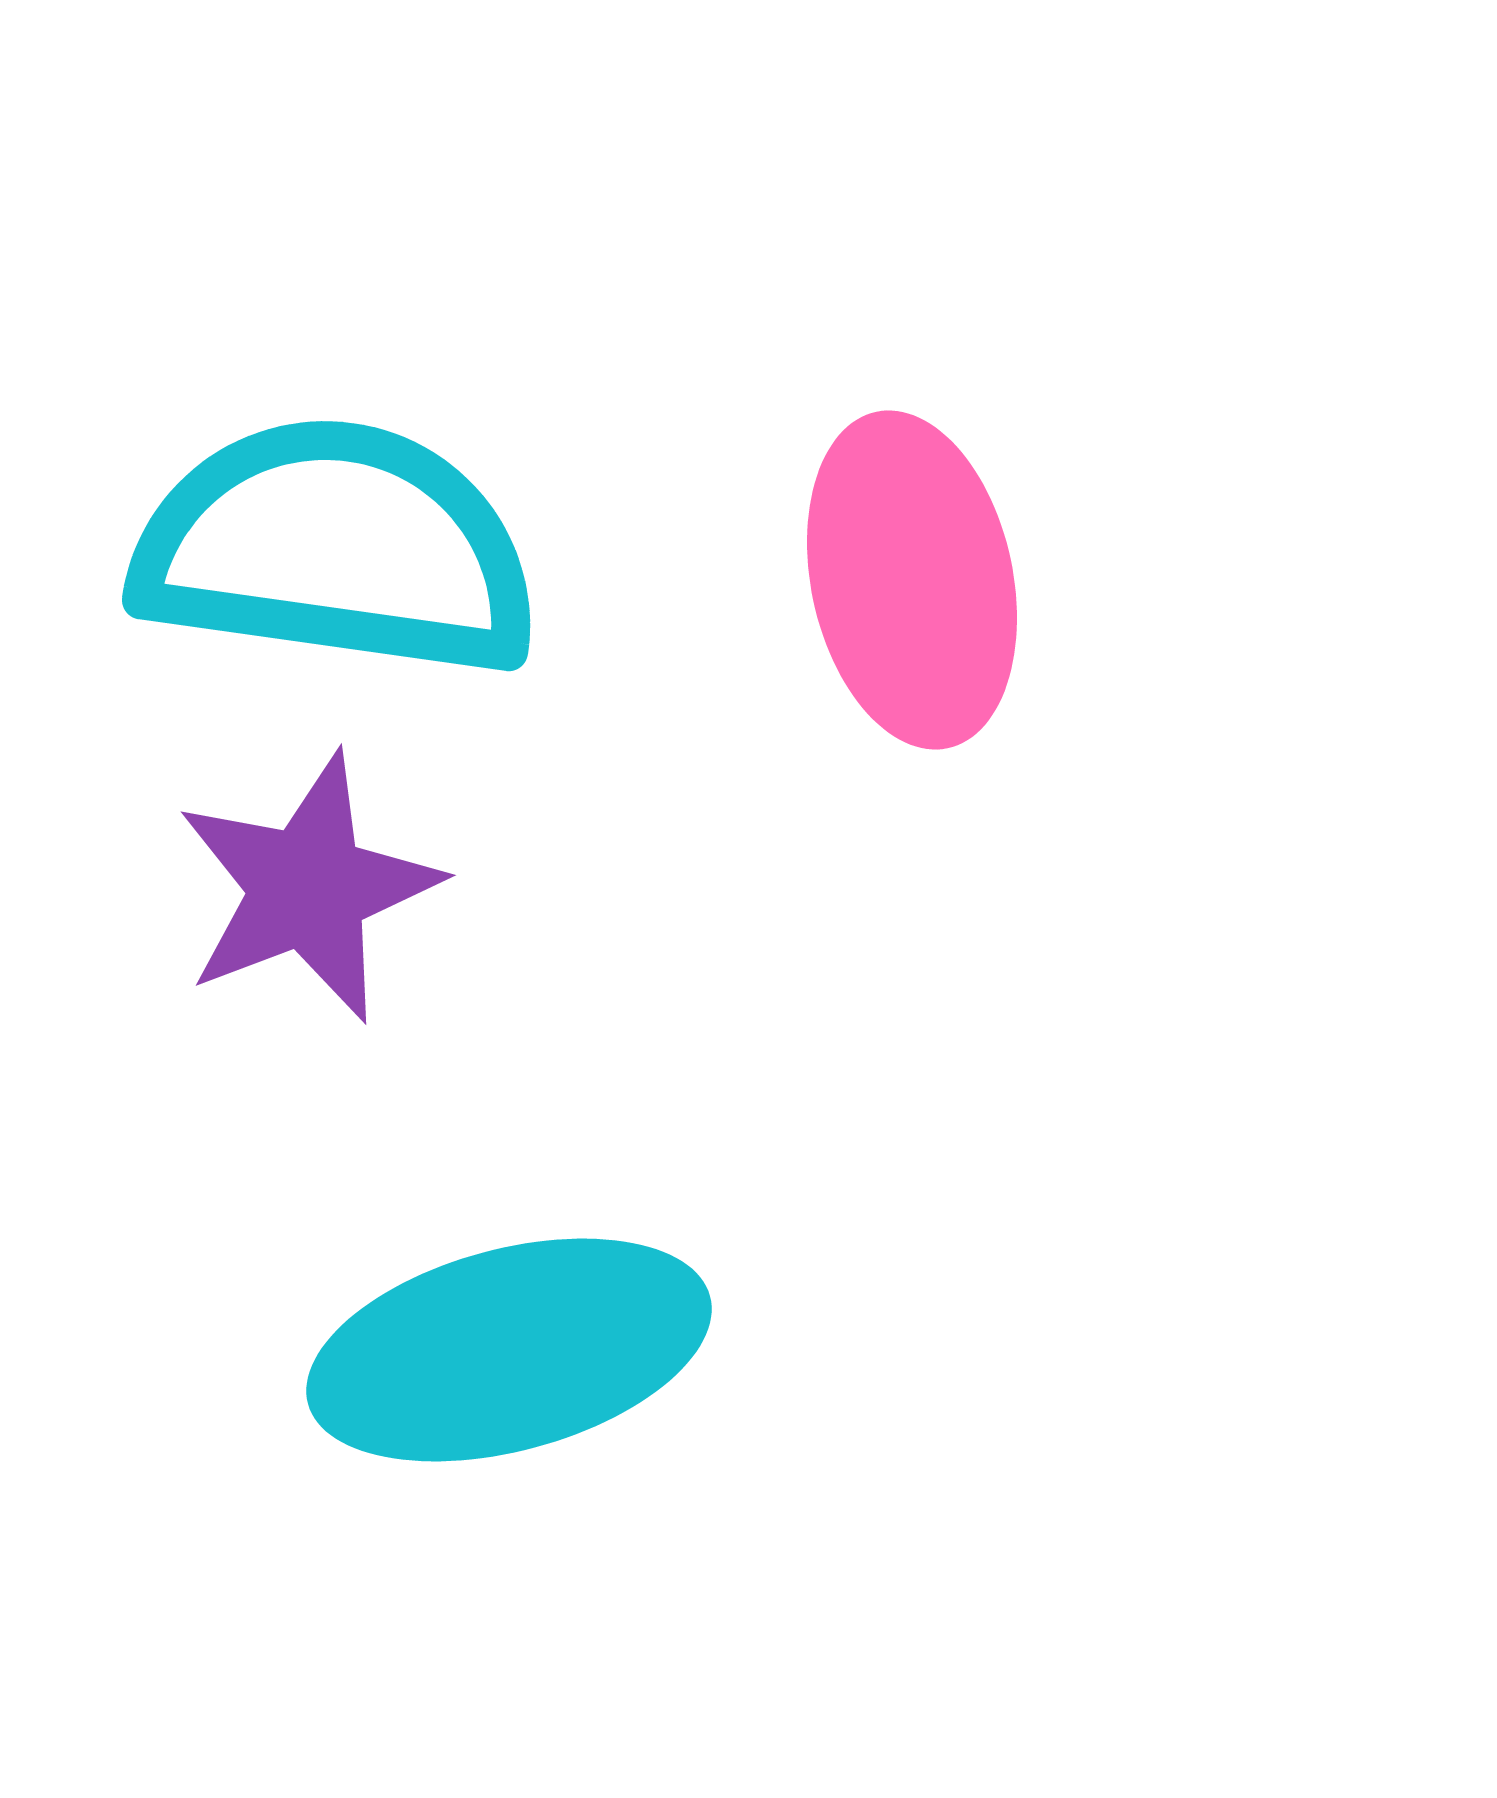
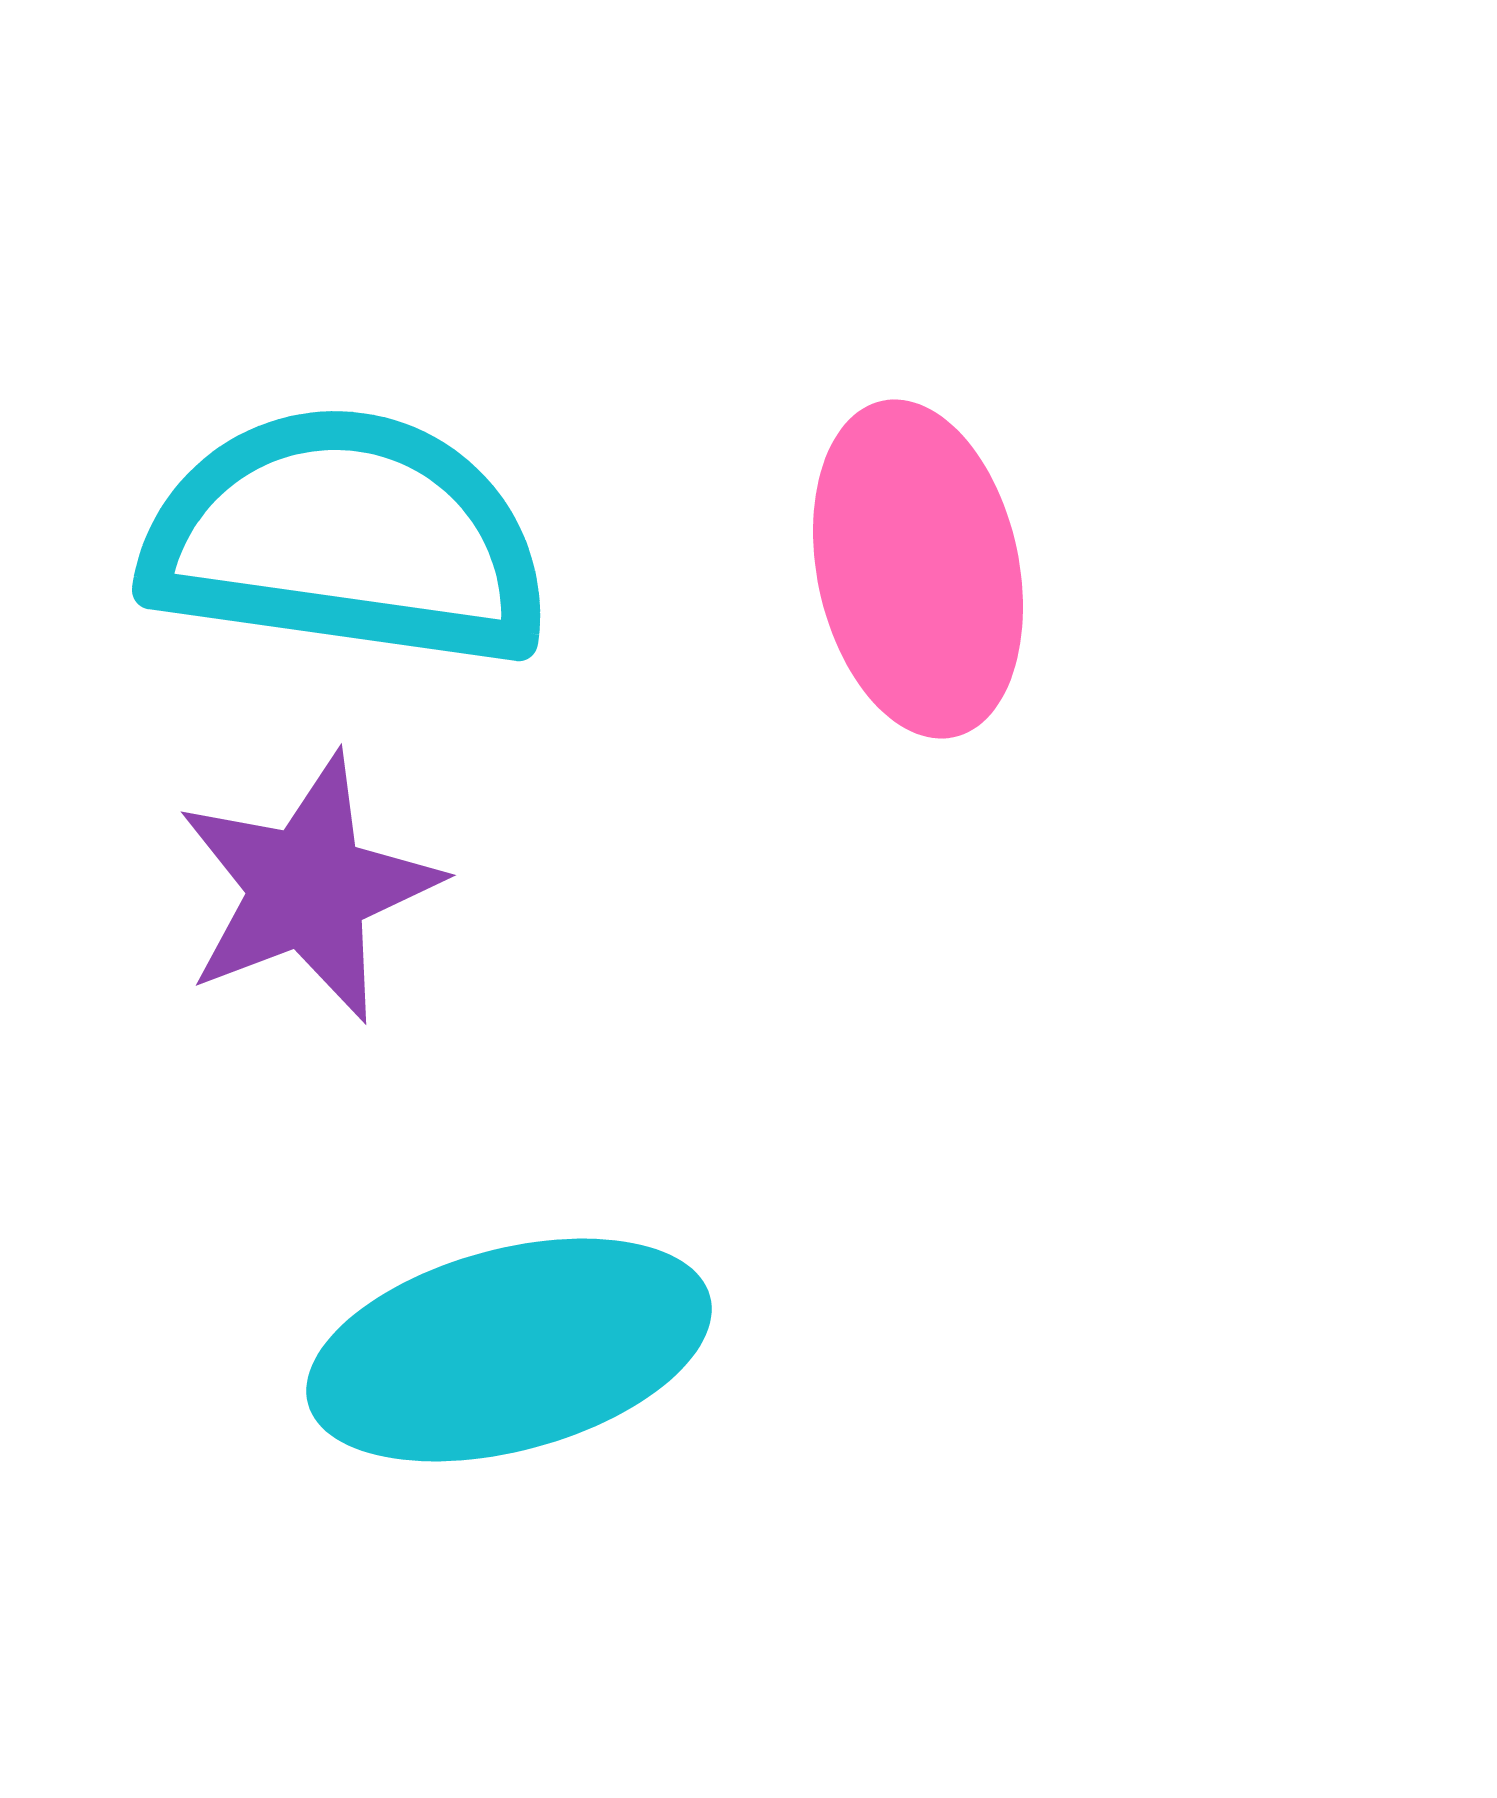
cyan semicircle: moved 10 px right, 10 px up
pink ellipse: moved 6 px right, 11 px up
